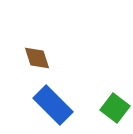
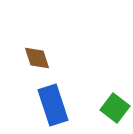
blue rectangle: rotated 27 degrees clockwise
